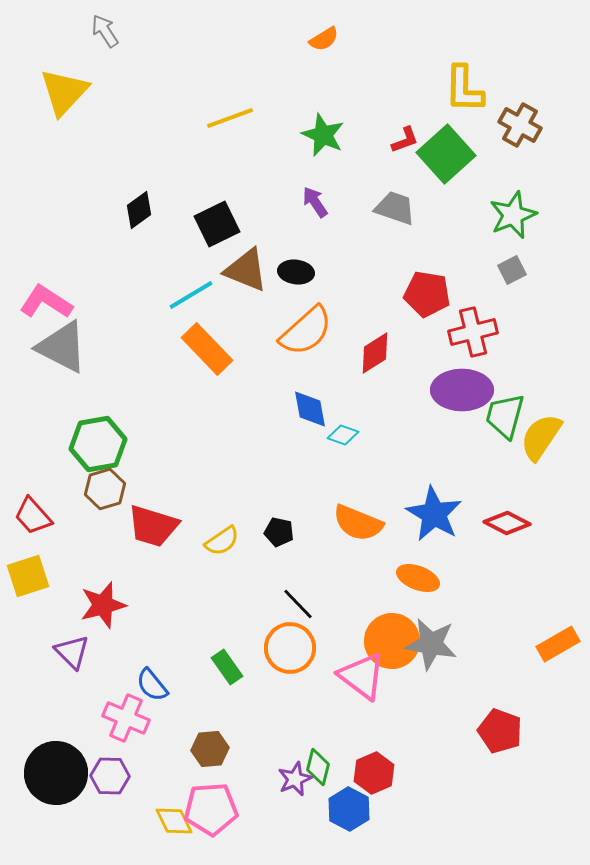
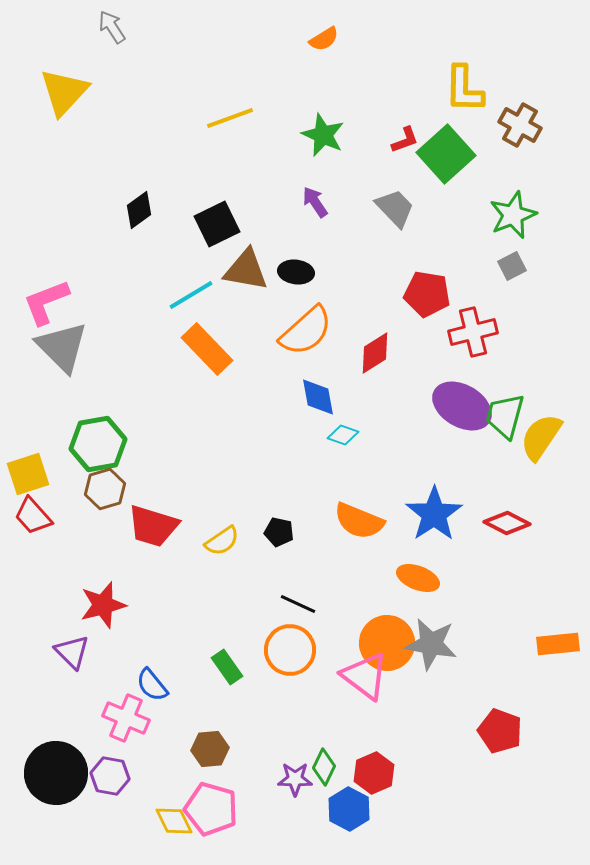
gray arrow at (105, 31): moved 7 px right, 4 px up
gray trapezoid at (395, 208): rotated 27 degrees clockwise
brown triangle at (246, 270): rotated 12 degrees counterclockwise
gray square at (512, 270): moved 4 px up
pink L-shape at (46, 302): rotated 54 degrees counterclockwise
gray triangle at (62, 347): rotated 18 degrees clockwise
purple ellipse at (462, 390): moved 16 px down; rotated 30 degrees clockwise
blue diamond at (310, 409): moved 8 px right, 12 px up
blue star at (434, 514): rotated 8 degrees clockwise
orange semicircle at (358, 523): moved 1 px right, 2 px up
yellow square at (28, 576): moved 102 px up
black line at (298, 604): rotated 21 degrees counterclockwise
orange circle at (392, 641): moved 5 px left, 2 px down
orange rectangle at (558, 644): rotated 24 degrees clockwise
orange circle at (290, 648): moved 2 px down
pink triangle at (362, 676): moved 3 px right
green diamond at (318, 767): moved 6 px right; rotated 12 degrees clockwise
purple hexagon at (110, 776): rotated 9 degrees clockwise
purple star at (295, 779): rotated 24 degrees clockwise
pink pentagon at (211, 809): rotated 20 degrees clockwise
